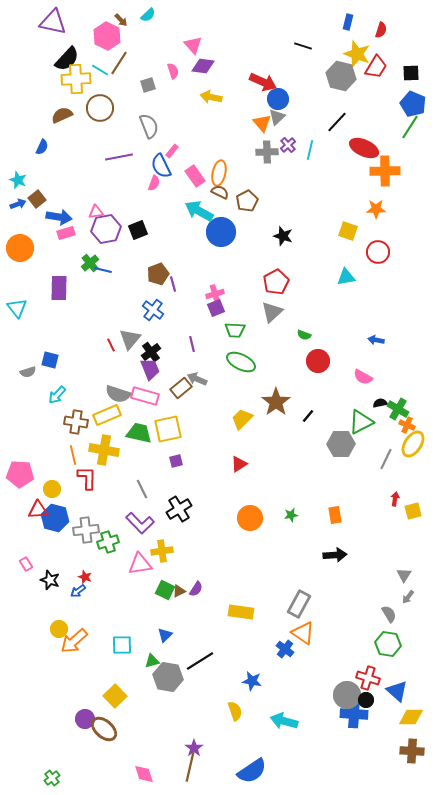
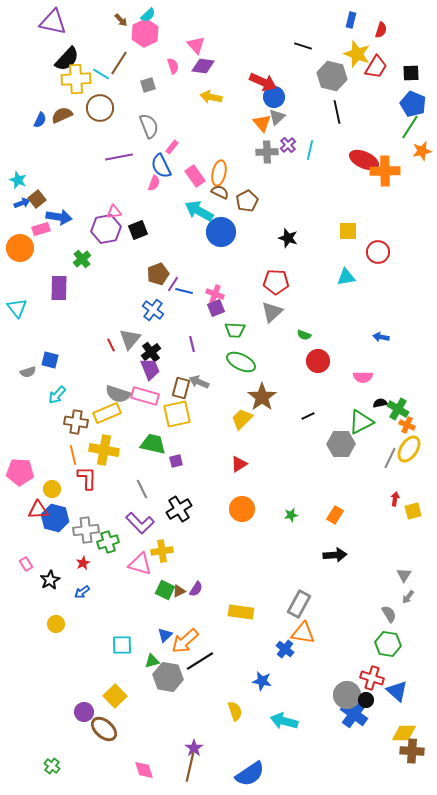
blue rectangle at (348, 22): moved 3 px right, 2 px up
pink hexagon at (107, 36): moved 38 px right, 3 px up; rotated 8 degrees clockwise
pink triangle at (193, 45): moved 3 px right
cyan line at (100, 70): moved 1 px right, 4 px down
pink semicircle at (173, 71): moved 5 px up
gray hexagon at (341, 76): moved 9 px left
blue circle at (278, 99): moved 4 px left, 2 px up
black line at (337, 122): moved 10 px up; rotated 55 degrees counterclockwise
blue semicircle at (42, 147): moved 2 px left, 27 px up
red ellipse at (364, 148): moved 12 px down
pink rectangle at (172, 151): moved 4 px up
blue arrow at (18, 204): moved 4 px right, 1 px up
orange star at (376, 209): moved 46 px right, 58 px up; rotated 12 degrees counterclockwise
pink triangle at (96, 212): moved 18 px right
yellow square at (348, 231): rotated 18 degrees counterclockwise
pink rectangle at (66, 233): moved 25 px left, 4 px up
black star at (283, 236): moved 5 px right, 2 px down
green cross at (90, 263): moved 8 px left, 4 px up
blue line at (103, 270): moved 81 px right, 21 px down
red pentagon at (276, 282): rotated 30 degrees clockwise
purple line at (173, 284): rotated 49 degrees clockwise
pink cross at (215, 294): rotated 36 degrees clockwise
blue arrow at (376, 340): moved 5 px right, 3 px up
pink semicircle at (363, 377): rotated 30 degrees counterclockwise
gray arrow at (197, 379): moved 2 px right, 3 px down
brown rectangle at (181, 388): rotated 35 degrees counterclockwise
brown star at (276, 402): moved 14 px left, 5 px up
yellow rectangle at (107, 415): moved 2 px up
black line at (308, 416): rotated 24 degrees clockwise
yellow square at (168, 429): moved 9 px right, 15 px up
green trapezoid at (139, 433): moved 14 px right, 11 px down
yellow ellipse at (413, 444): moved 4 px left, 5 px down
gray line at (386, 459): moved 4 px right, 1 px up
pink pentagon at (20, 474): moved 2 px up
orange rectangle at (335, 515): rotated 42 degrees clockwise
orange circle at (250, 518): moved 8 px left, 9 px up
pink triangle at (140, 564): rotated 25 degrees clockwise
red star at (85, 577): moved 2 px left, 14 px up; rotated 24 degrees clockwise
black star at (50, 580): rotated 24 degrees clockwise
blue arrow at (78, 591): moved 4 px right, 1 px down
yellow circle at (59, 629): moved 3 px left, 5 px up
orange triangle at (303, 633): rotated 25 degrees counterclockwise
orange arrow at (74, 641): moved 111 px right
red cross at (368, 678): moved 4 px right
blue star at (252, 681): moved 10 px right
blue cross at (354, 714): rotated 32 degrees clockwise
yellow diamond at (411, 717): moved 7 px left, 16 px down
purple circle at (85, 719): moved 1 px left, 7 px up
blue semicircle at (252, 771): moved 2 px left, 3 px down
pink diamond at (144, 774): moved 4 px up
green cross at (52, 778): moved 12 px up; rotated 14 degrees counterclockwise
